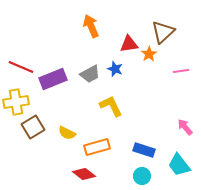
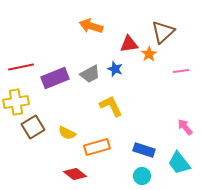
orange arrow: rotated 50 degrees counterclockwise
red line: rotated 35 degrees counterclockwise
purple rectangle: moved 2 px right, 1 px up
cyan trapezoid: moved 2 px up
red diamond: moved 9 px left
